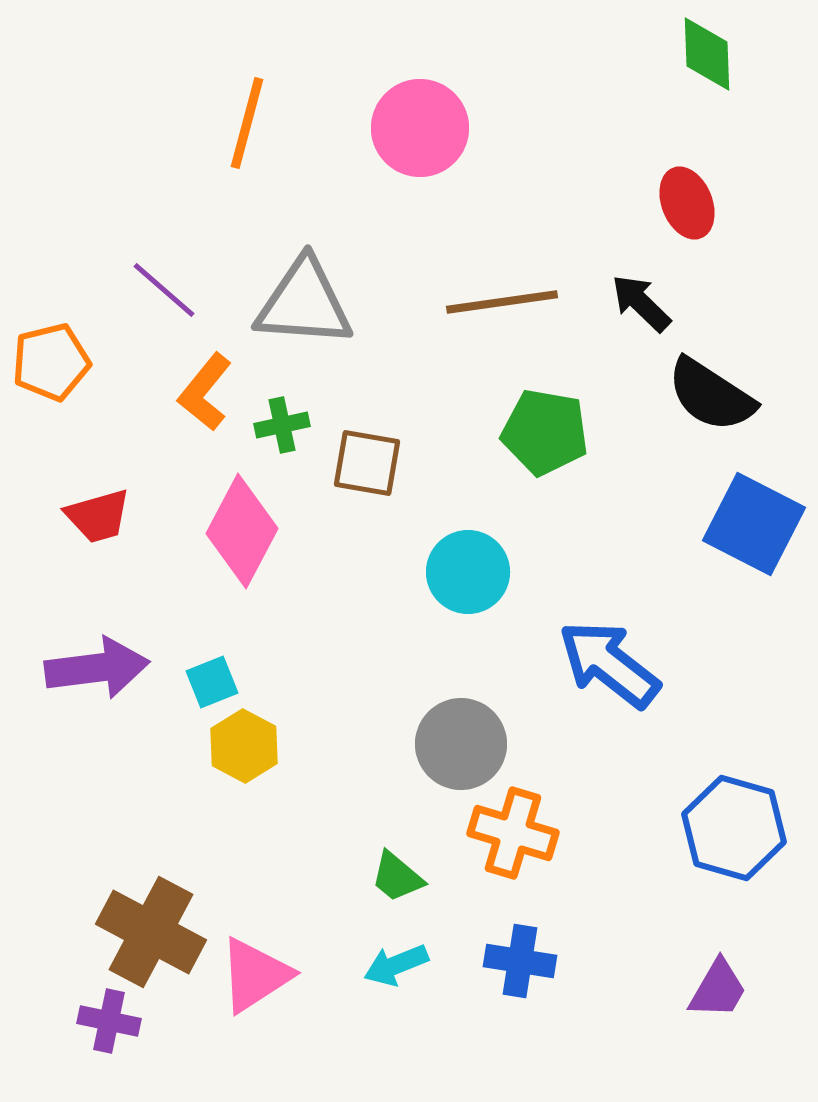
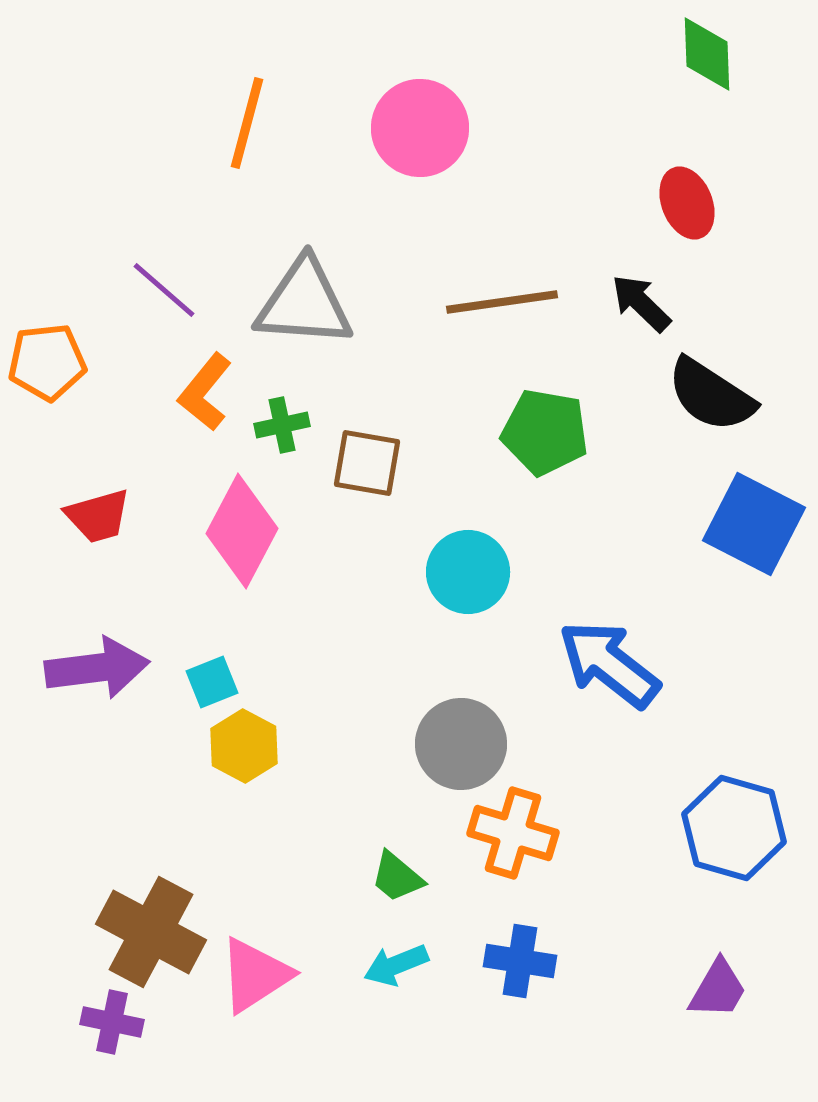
orange pentagon: moved 4 px left; rotated 8 degrees clockwise
purple cross: moved 3 px right, 1 px down
